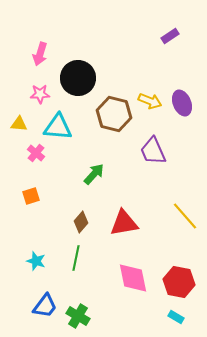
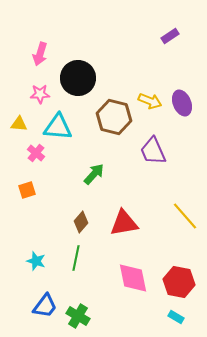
brown hexagon: moved 3 px down
orange square: moved 4 px left, 6 px up
